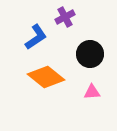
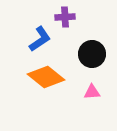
purple cross: rotated 24 degrees clockwise
blue L-shape: moved 4 px right, 2 px down
black circle: moved 2 px right
